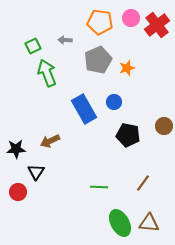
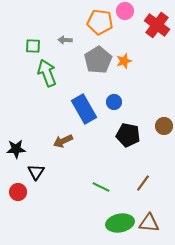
pink circle: moved 6 px left, 7 px up
red cross: rotated 15 degrees counterclockwise
green square: rotated 28 degrees clockwise
gray pentagon: rotated 8 degrees counterclockwise
orange star: moved 3 px left, 7 px up
brown arrow: moved 13 px right
green line: moved 2 px right; rotated 24 degrees clockwise
green ellipse: rotated 72 degrees counterclockwise
